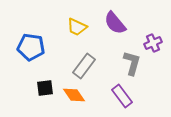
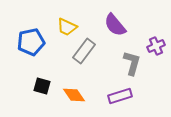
purple semicircle: moved 2 px down
yellow trapezoid: moved 10 px left
purple cross: moved 3 px right, 3 px down
blue pentagon: moved 5 px up; rotated 20 degrees counterclockwise
gray rectangle: moved 15 px up
black square: moved 3 px left, 2 px up; rotated 24 degrees clockwise
purple rectangle: moved 2 px left; rotated 70 degrees counterclockwise
